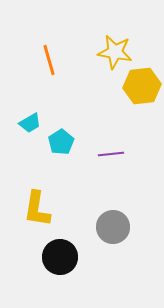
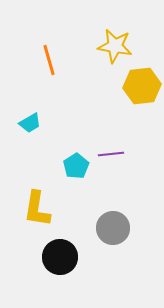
yellow star: moved 6 px up
cyan pentagon: moved 15 px right, 24 px down
gray circle: moved 1 px down
